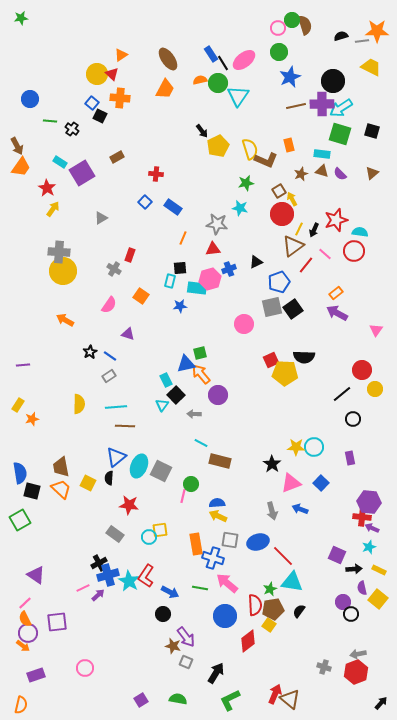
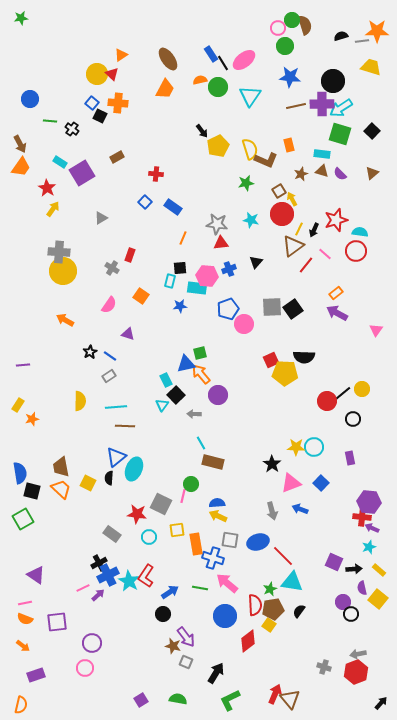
green circle at (279, 52): moved 6 px right, 6 px up
yellow trapezoid at (371, 67): rotated 10 degrees counterclockwise
blue star at (290, 77): rotated 30 degrees clockwise
green circle at (218, 83): moved 4 px down
cyan triangle at (238, 96): moved 12 px right
orange cross at (120, 98): moved 2 px left, 5 px down
black square at (372, 131): rotated 28 degrees clockwise
brown arrow at (17, 146): moved 3 px right, 2 px up
cyan star at (240, 208): moved 11 px right, 12 px down
red triangle at (213, 249): moved 8 px right, 6 px up
red circle at (354, 251): moved 2 px right
black triangle at (256, 262): rotated 24 degrees counterclockwise
gray cross at (114, 269): moved 2 px left, 1 px up
pink hexagon at (210, 279): moved 3 px left, 3 px up; rotated 20 degrees clockwise
blue pentagon at (279, 282): moved 51 px left, 27 px down
gray square at (272, 307): rotated 10 degrees clockwise
red circle at (362, 370): moved 35 px left, 31 px down
yellow circle at (375, 389): moved 13 px left
yellow semicircle at (79, 404): moved 1 px right, 3 px up
cyan line at (201, 443): rotated 32 degrees clockwise
brown rectangle at (220, 461): moved 7 px left, 1 px down
cyan ellipse at (139, 466): moved 5 px left, 3 px down
gray square at (161, 471): moved 33 px down
red star at (129, 505): moved 8 px right, 9 px down
green square at (20, 520): moved 3 px right, 1 px up
yellow square at (160, 530): moved 17 px right
gray rectangle at (115, 534): moved 3 px left
purple square at (337, 555): moved 3 px left, 7 px down
yellow rectangle at (379, 570): rotated 16 degrees clockwise
blue cross at (108, 575): rotated 10 degrees counterclockwise
blue arrow at (170, 592): rotated 60 degrees counterclockwise
pink line at (25, 603): rotated 32 degrees clockwise
orange semicircle at (25, 619): rotated 42 degrees counterclockwise
purple circle at (28, 633): moved 64 px right, 10 px down
brown triangle at (290, 699): rotated 10 degrees clockwise
